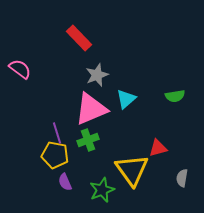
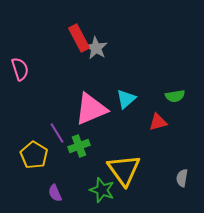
red rectangle: rotated 16 degrees clockwise
pink semicircle: rotated 35 degrees clockwise
gray star: moved 1 px left, 27 px up; rotated 20 degrees counterclockwise
purple line: rotated 15 degrees counterclockwise
green cross: moved 9 px left, 6 px down
red triangle: moved 26 px up
yellow pentagon: moved 21 px left; rotated 20 degrees clockwise
yellow triangle: moved 8 px left
purple semicircle: moved 10 px left, 11 px down
green star: rotated 30 degrees counterclockwise
